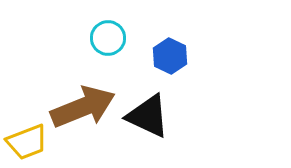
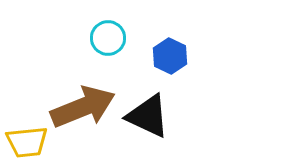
yellow trapezoid: rotated 15 degrees clockwise
